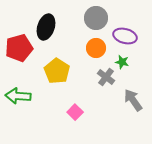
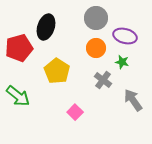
gray cross: moved 3 px left, 3 px down
green arrow: rotated 145 degrees counterclockwise
